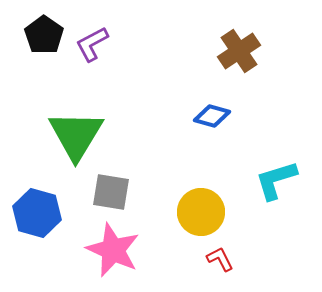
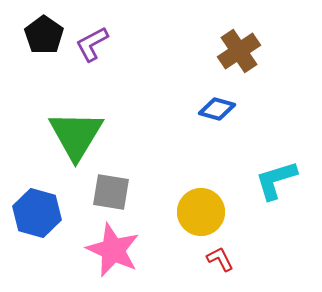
blue diamond: moved 5 px right, 7 px up
